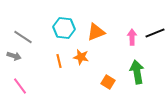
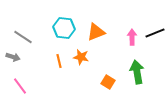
gray arrow: moved 1 px left, 1 px down
